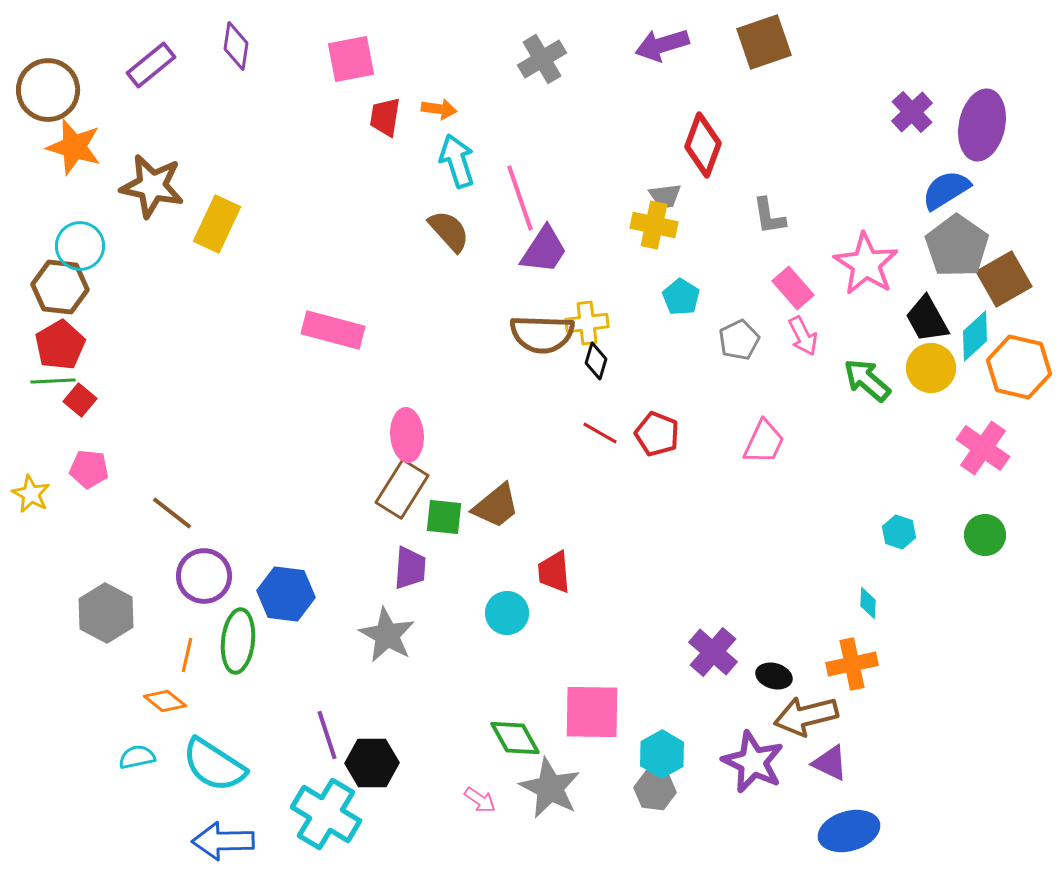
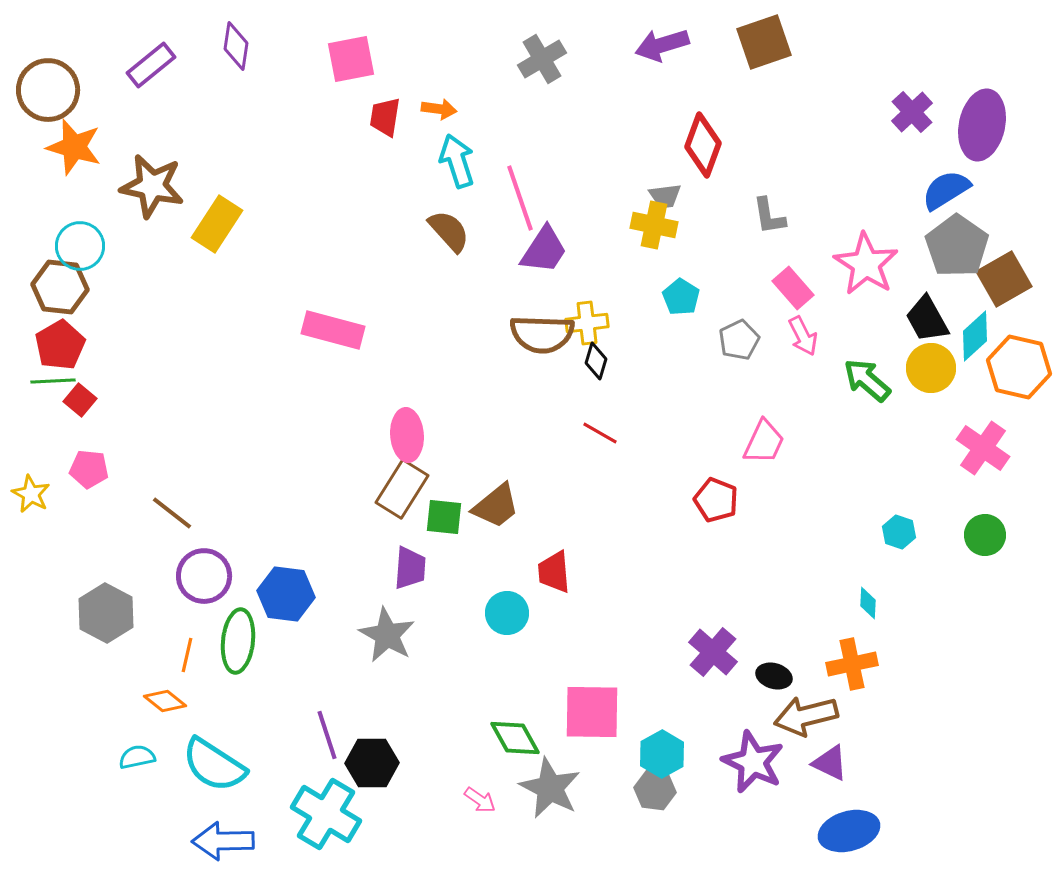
yellow rectangle at (217, 224): rotated 8 degrees clockwise
red pentagon at (657, 434): moved 59 px right, 66 px down
